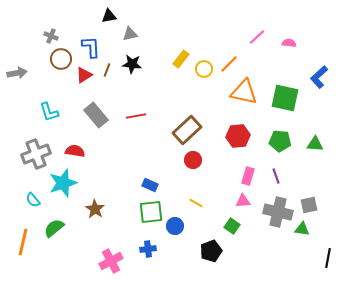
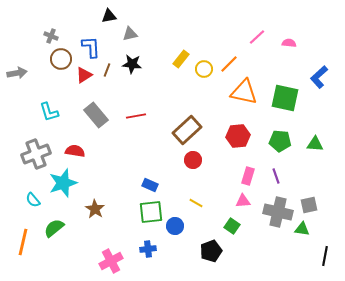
black line at (328, 258): moved 3 px left, 2 px up
